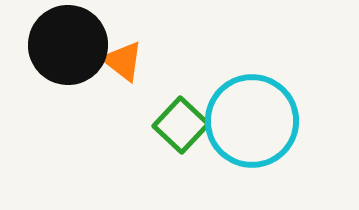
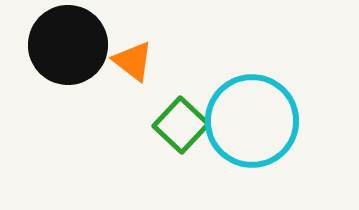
orange triangle: moved 10 px right
